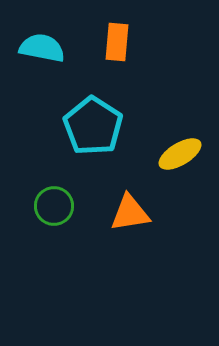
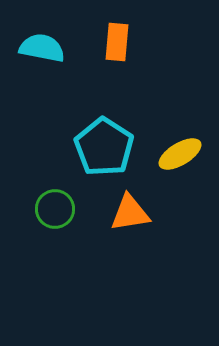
cyan pentagon: moved 11 px right, 21 px down
green circle: moved 1 px right, 3 px down
